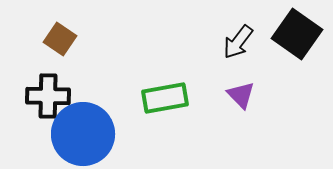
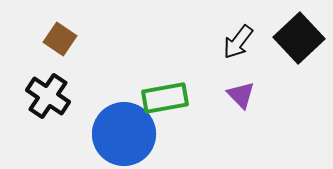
black square: moved 2 px right, 4 px down; rotated 12 degrees clockwise
black cross: rotated 33 degrees clockwise
blue circle: moved 41 px right
